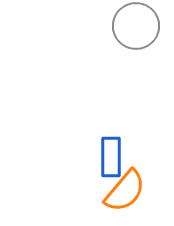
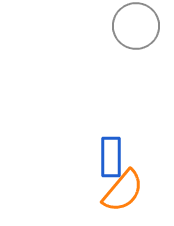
orange semicircle: moved 2 px left
